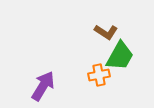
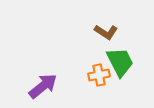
green trapezoid: moved 6 px down; rotated 56 degrees counterclockwise
purple arrow: rotated 20 degrees clockwise
